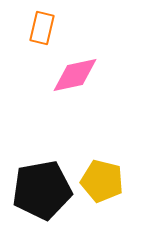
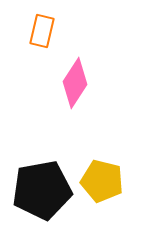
orange rectangle: moved 3 px down
pink diamond: moved 8 px down; rotated 45 degrees counterclockwise
